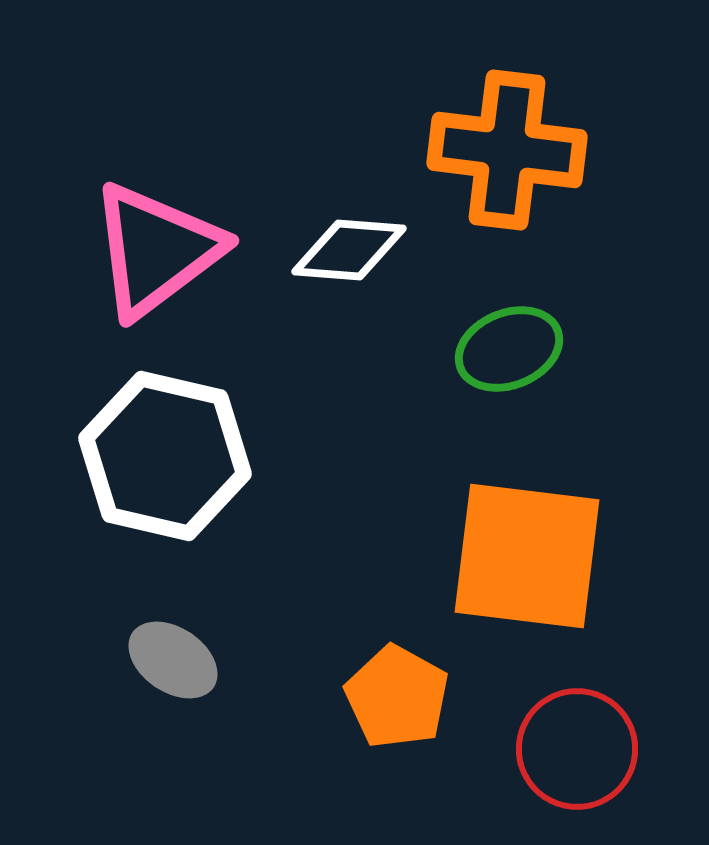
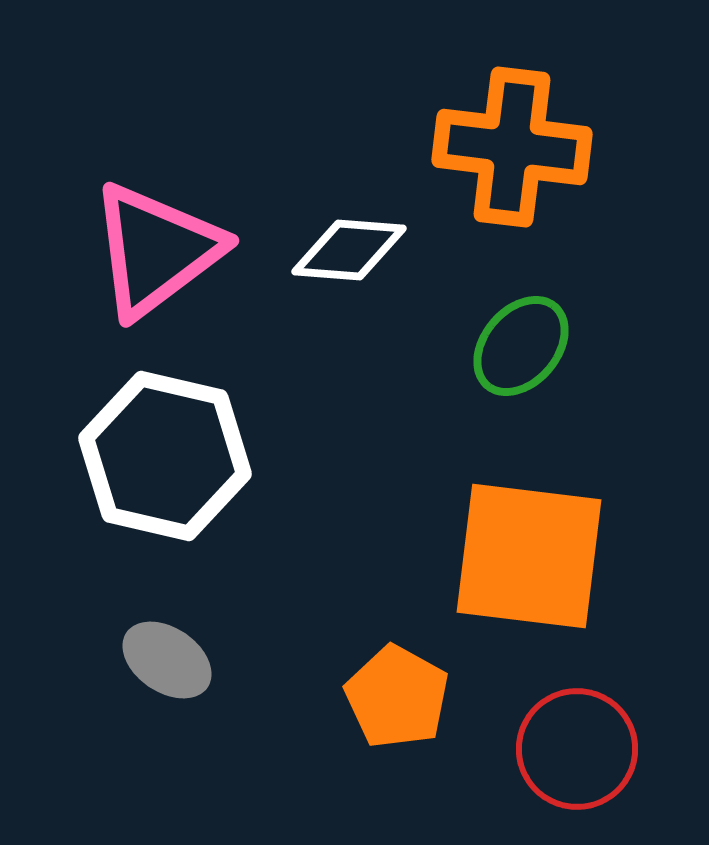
orange cross: moved 5 px right, 3 px up
green ellipse: moved 12 px right, 3 px up; rotated 28 degrees counterclockwise
orange square: moved 2 px right
gray ellipse: moved 6 px left
